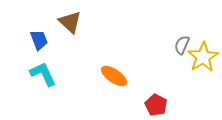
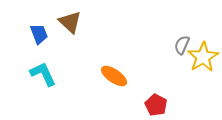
blue trapezoid: moved 6 px up
